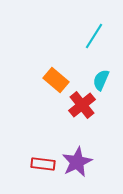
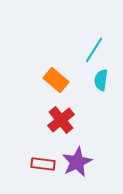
cyan line: moved 14 px down
cyan semicircle: rotated 15 degrees counterclockwise
red cross: moved 21 px left, 15 px down
